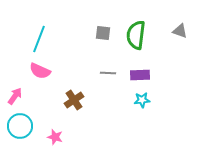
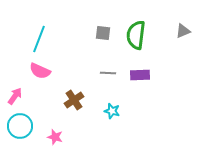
gray triangle: moved 3 px right; rotated 42 degrees counterclockwise
cyan star: moved 30 px left, 11 px down; rotated 21 degrees clockwise
